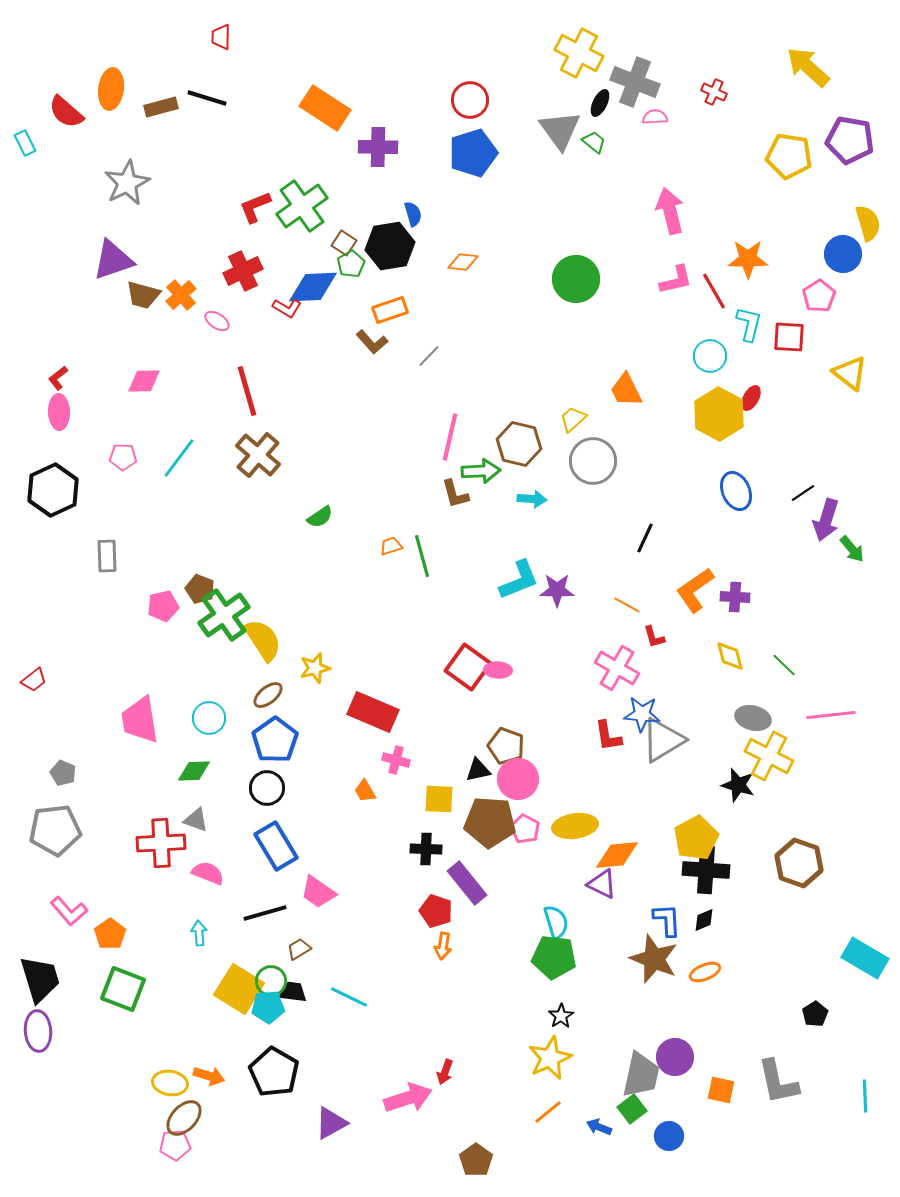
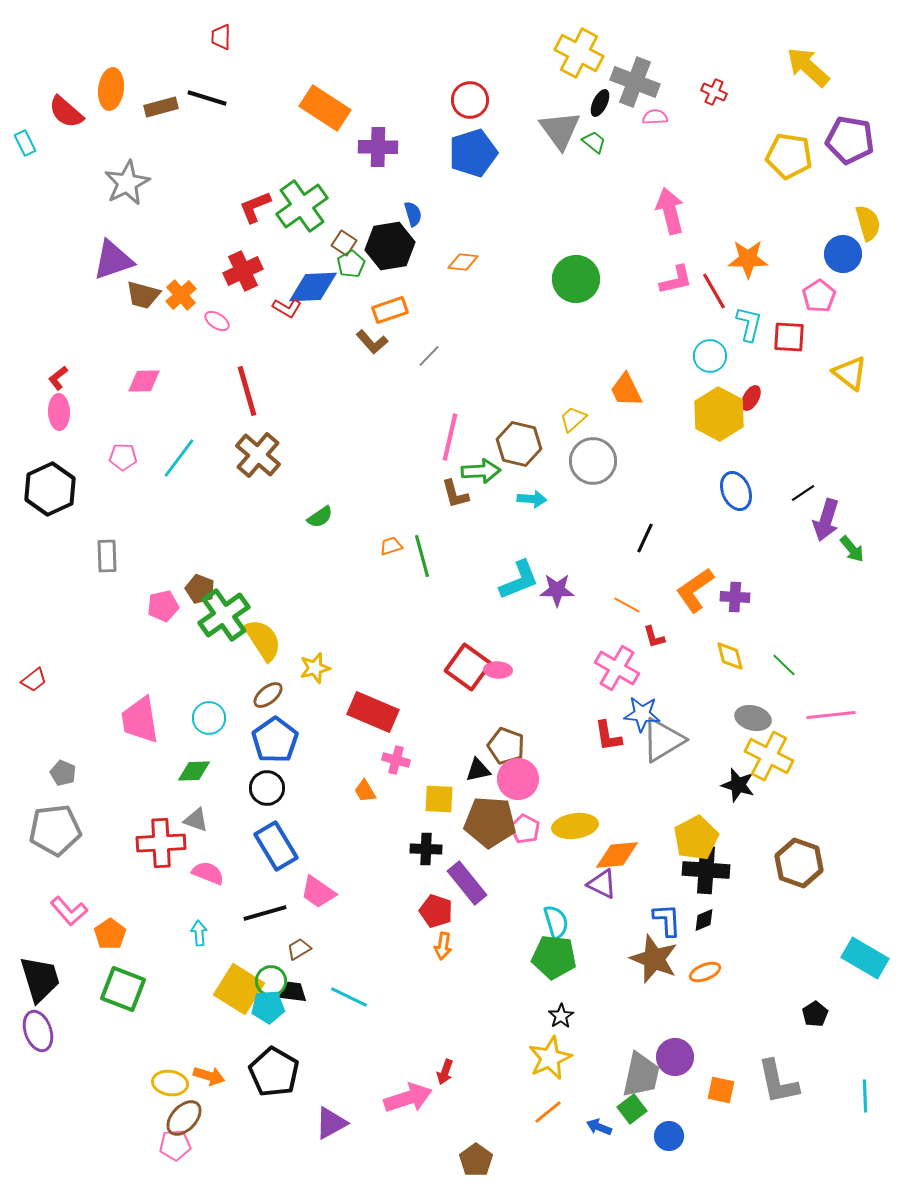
black hexagon at (53, 490): moved 3 px left, 1 px up
purple ellipse at (38, 1031): rotated 15 degrees counterclockwise
